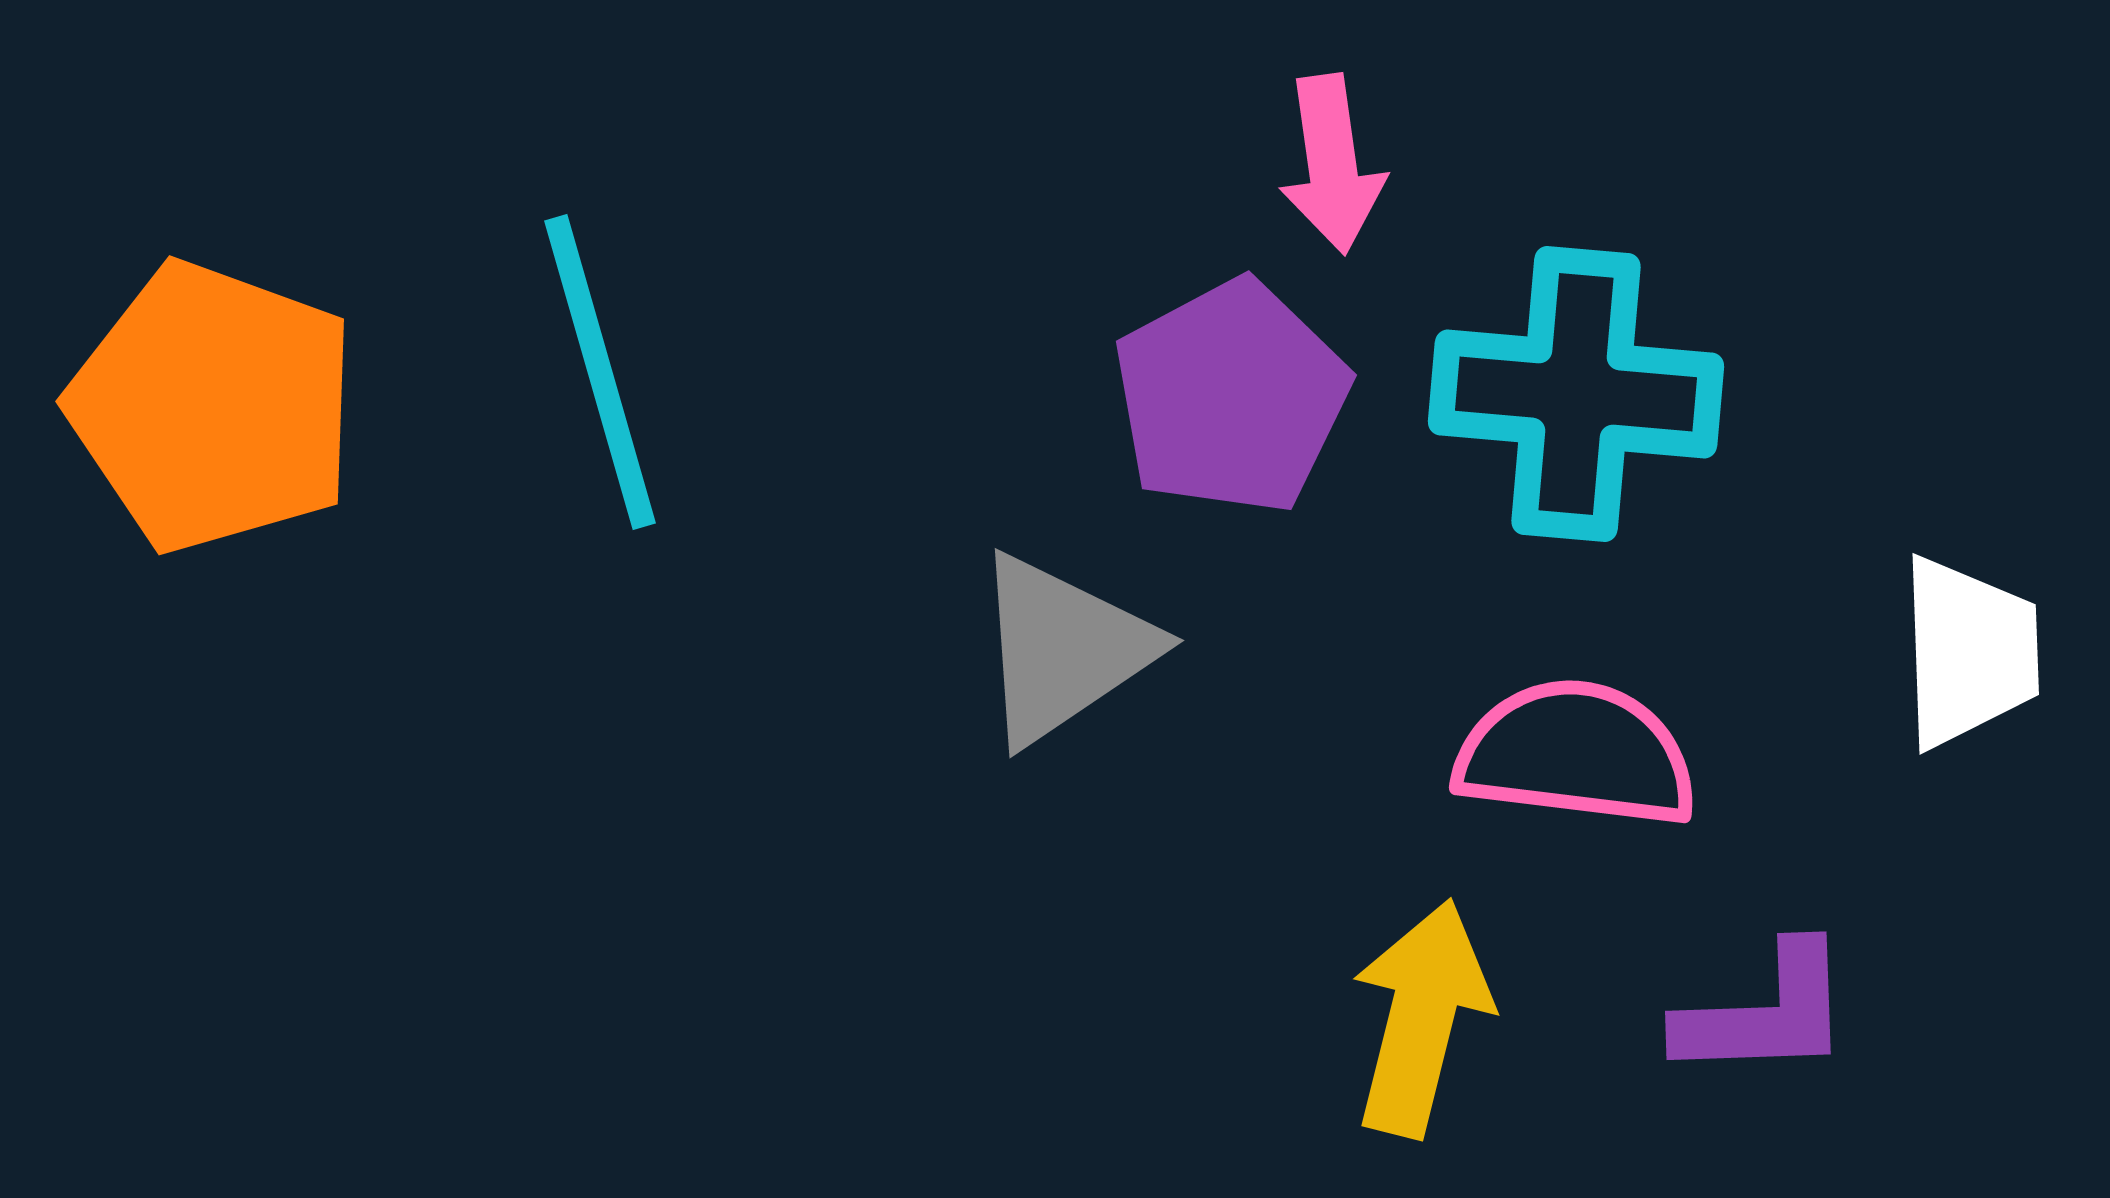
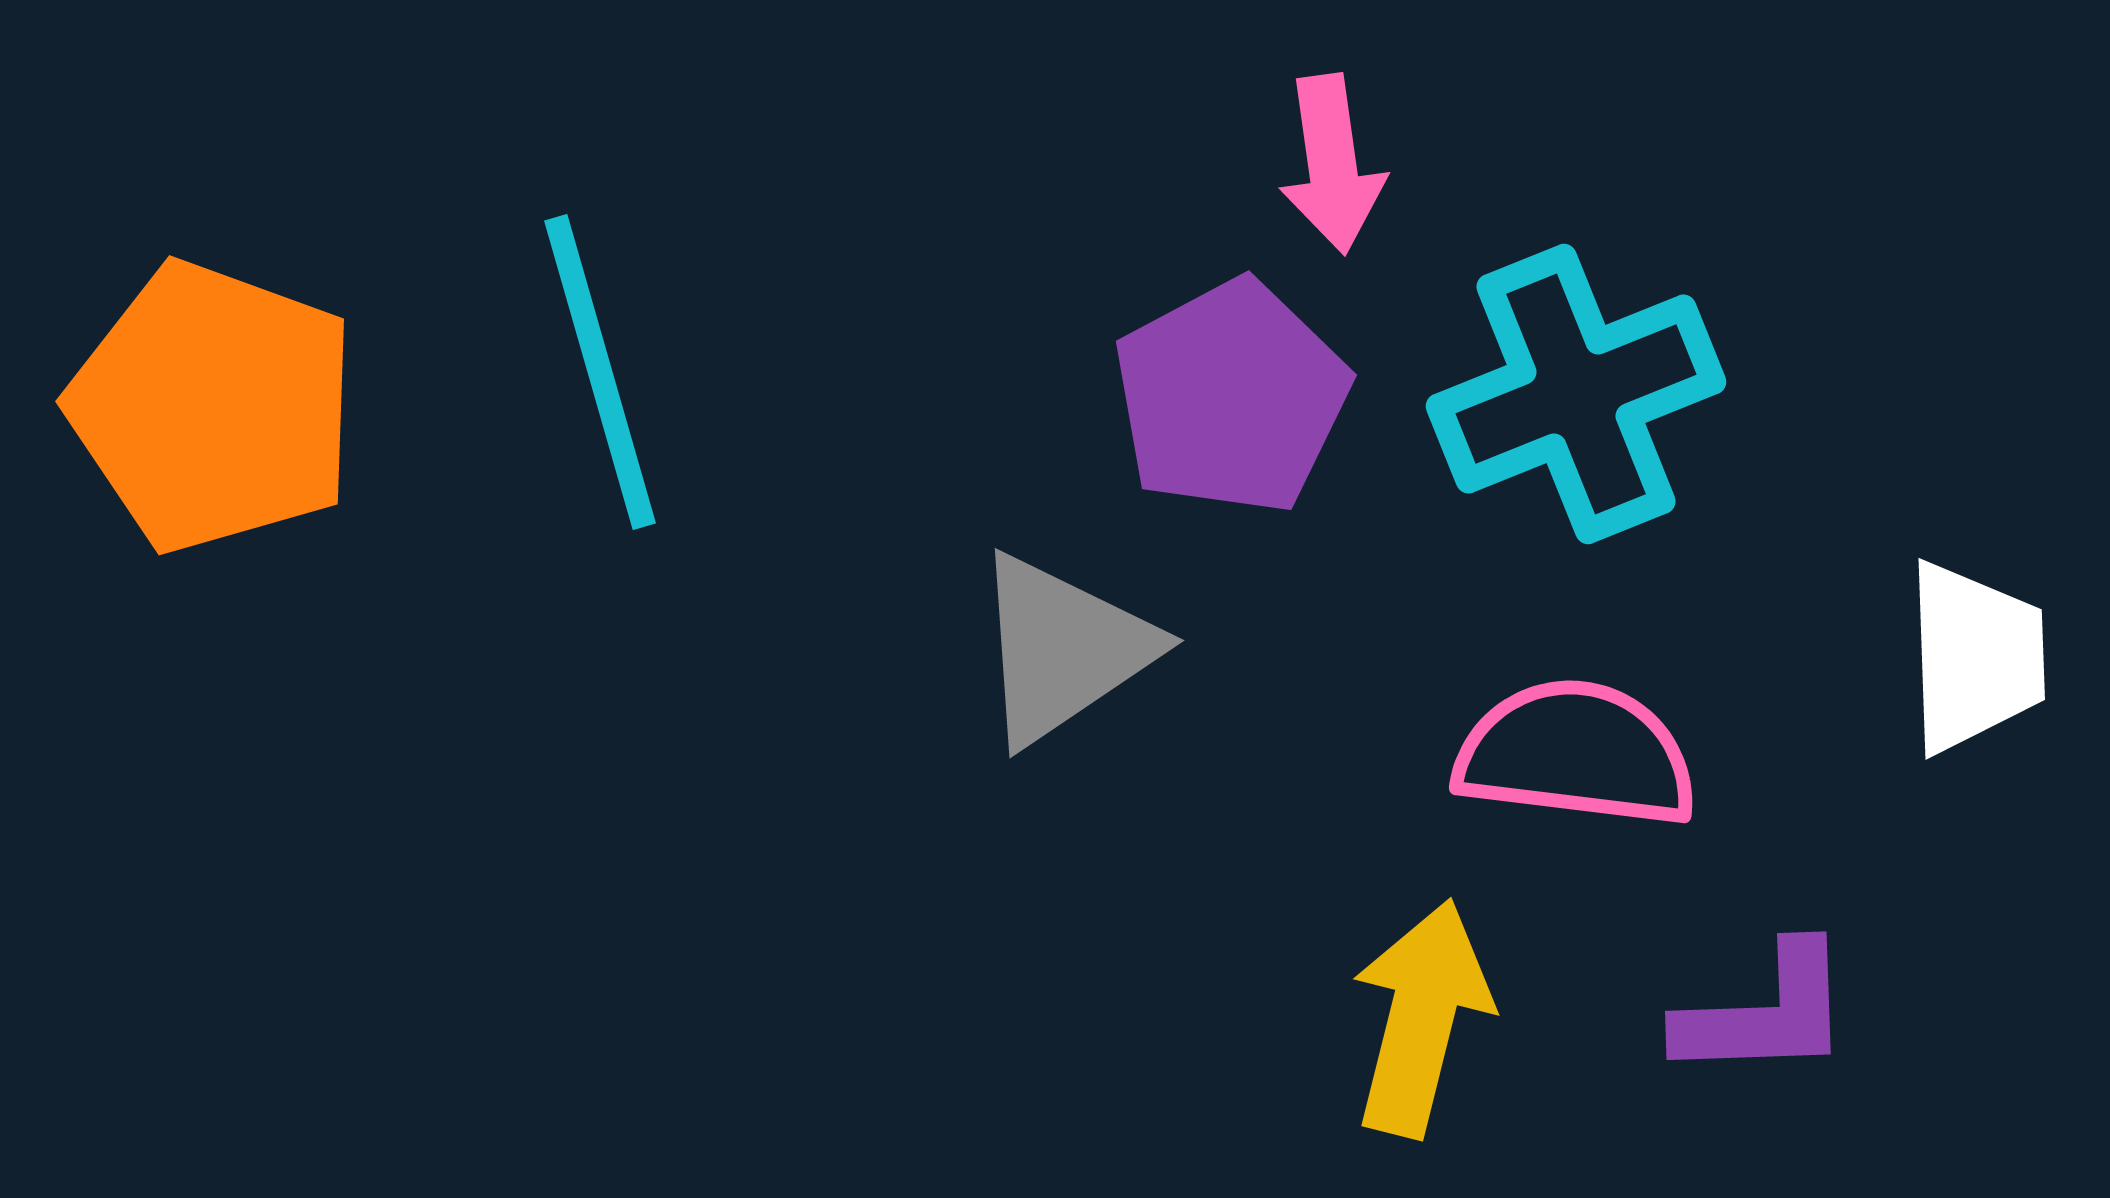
cyan cross: rotated 27 degrees counterclockwise
white trapezoid: moved 6 px right, 5 px down
